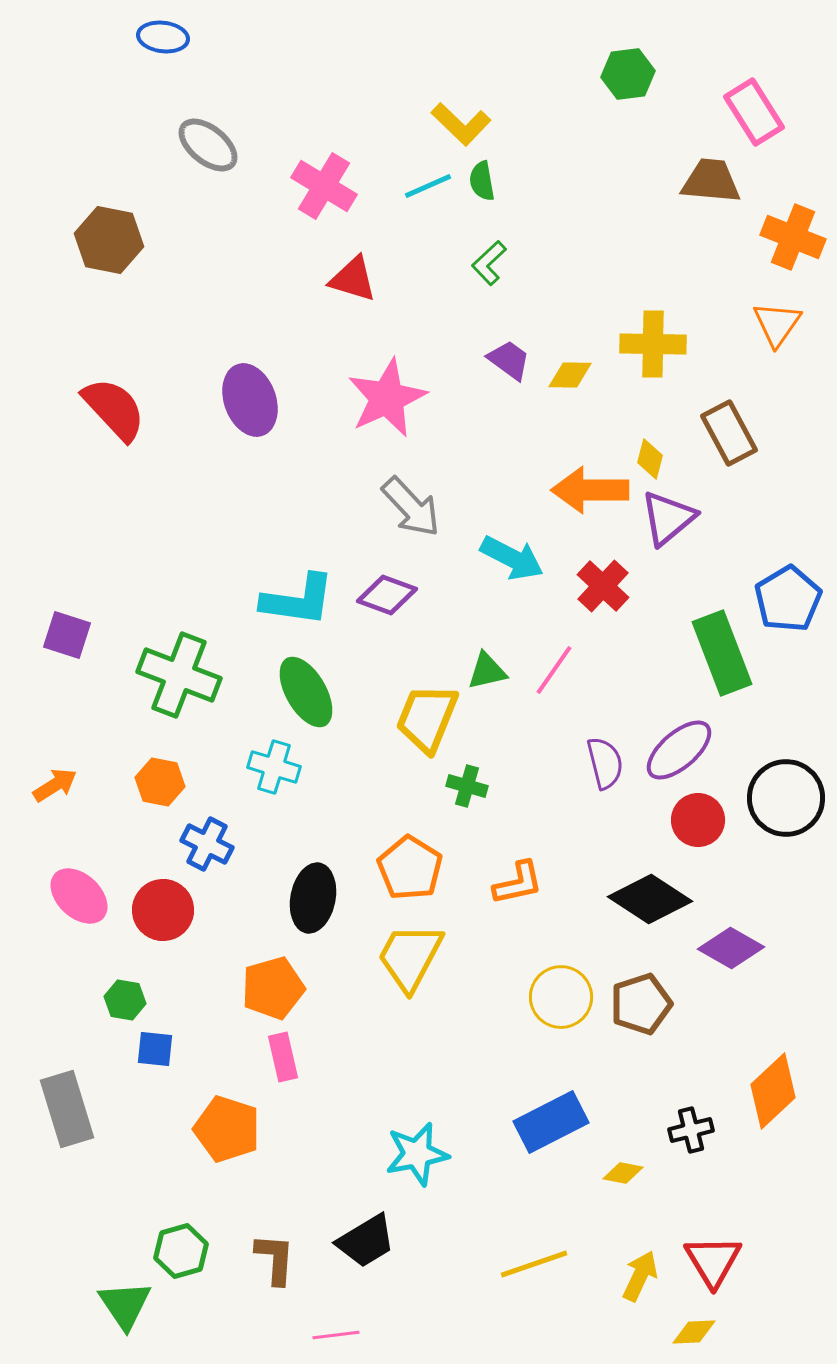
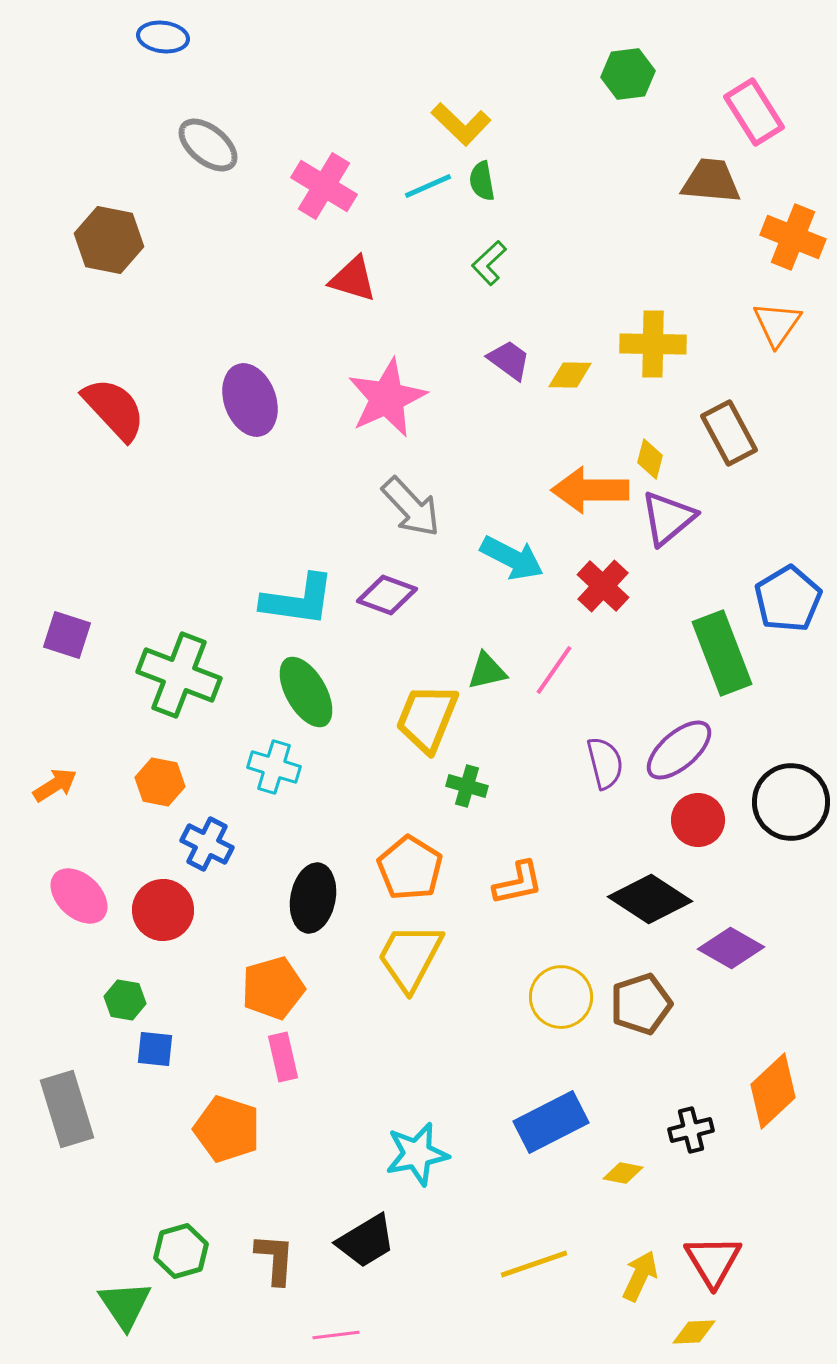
black circle at (786, 798): moved 5 px right, 4 px down
